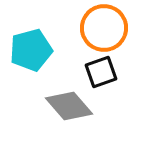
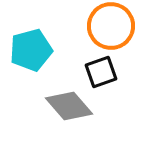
orange circle: moved 7 px right, 2 px up
